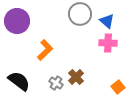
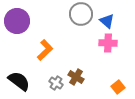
gray circle: moved 1 px right
brown cross: rotated 14 degrees counterclockwise
